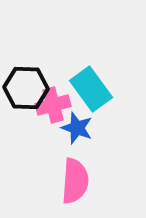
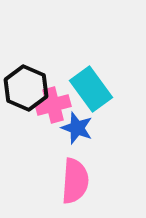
black hexagon: rotated 21 degrees clockwise
